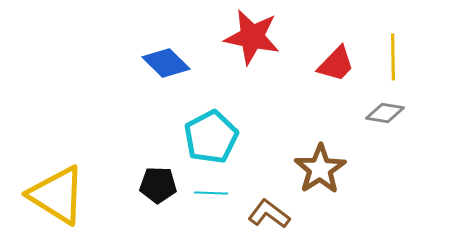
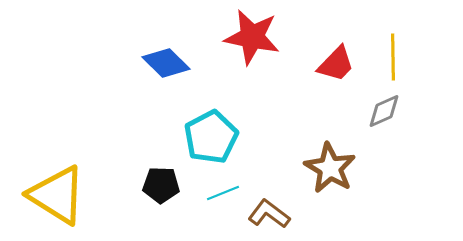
gray diamond: moved 1 px left, 2 px up; rotated 33 degrees counterclockwise
brown star: moved 10 px right, 1 px up; rotated 9 degrees counterclockwise
black pentagon: moved 3 px right
cyan line: moved 12 px right; rotated 24 degrees counterclockwise
